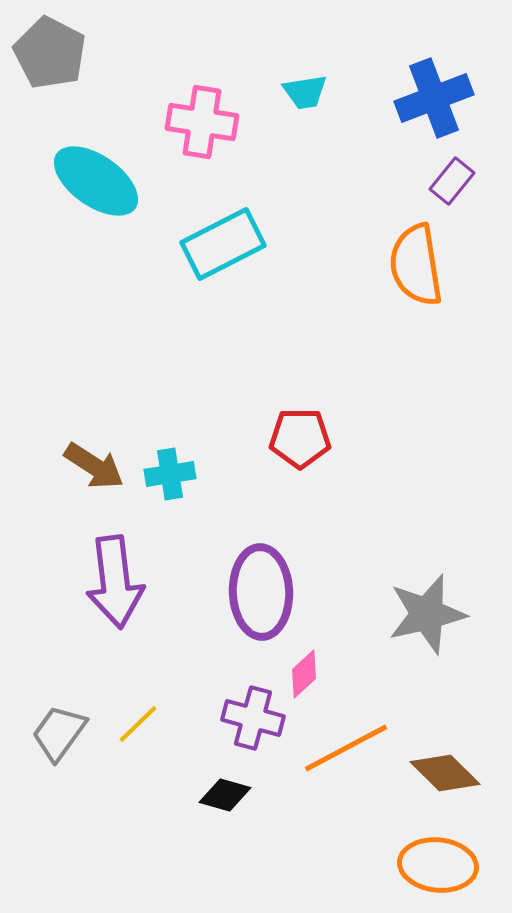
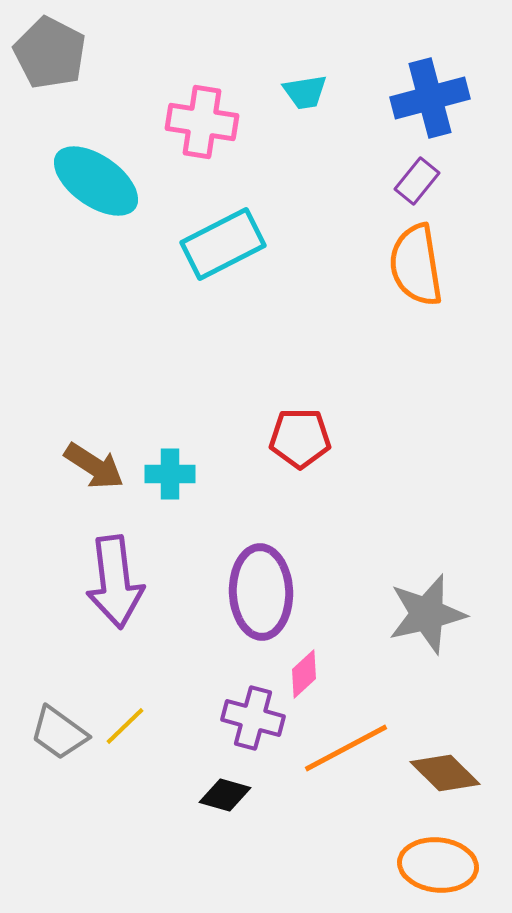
blue cross: moved 4 px left; rotated 6 degrees clockwise
purple rectangle: moved 35 px left
cyan cross: rotated 9 degrees clockwise
yellow line: moved 13 px left, 2 px down
gray trapezoid: rotated 90 degrees counterclockwise
